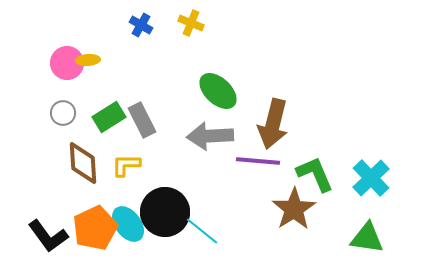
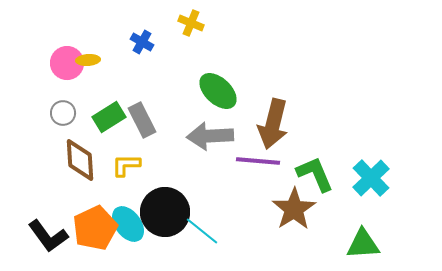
blue cross: moved 1 px right, 17 px down
brown diamond: moved 3 px left, 3 px up
green triangle: moved 4 px left, 6 px down; rotated 12 degrees counterclockwise
